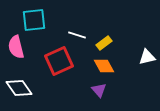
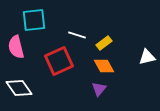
purple triangle: moved 1 px up; rotated 21 degrees clockwise
